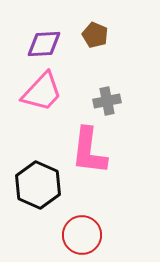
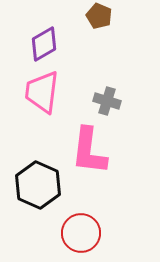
brown pentagon: moved 4 px right, 19 px up
purple diamond: rotated 27 degrees counterclockwise
pink trapezoid: rotated 144 degrees clockwise
gray cross: rotated 28 degrees clockwise
red circle: moved 1 px left, 2 px up
